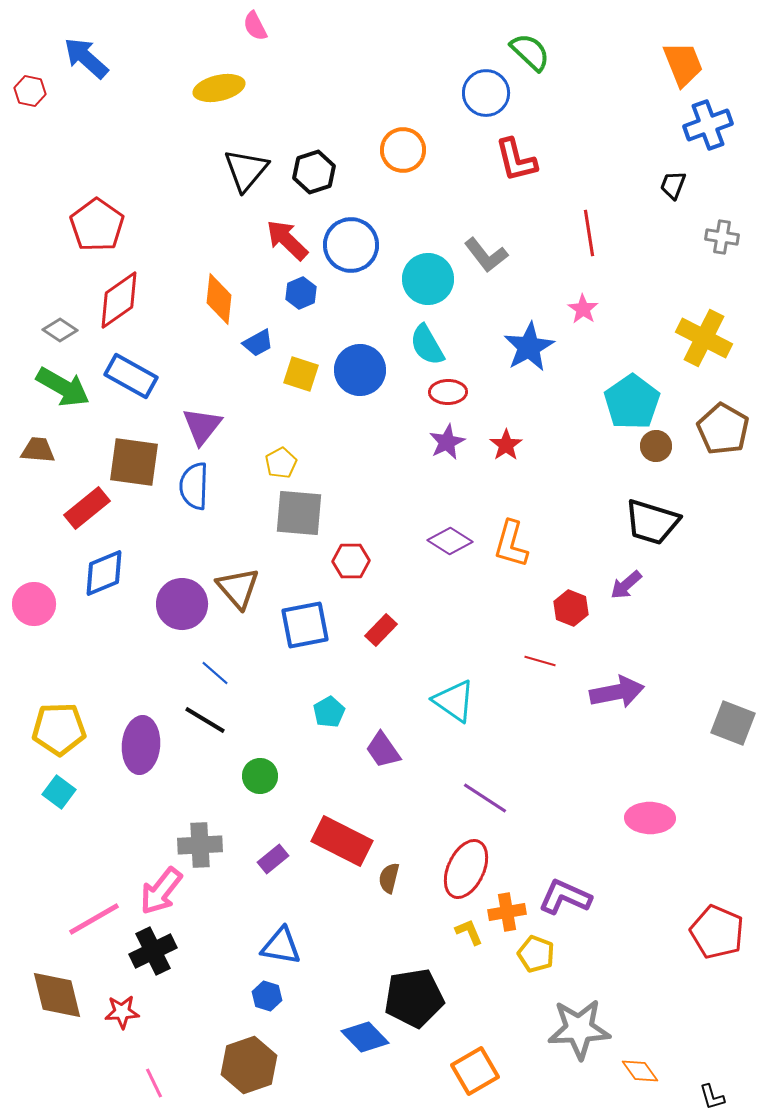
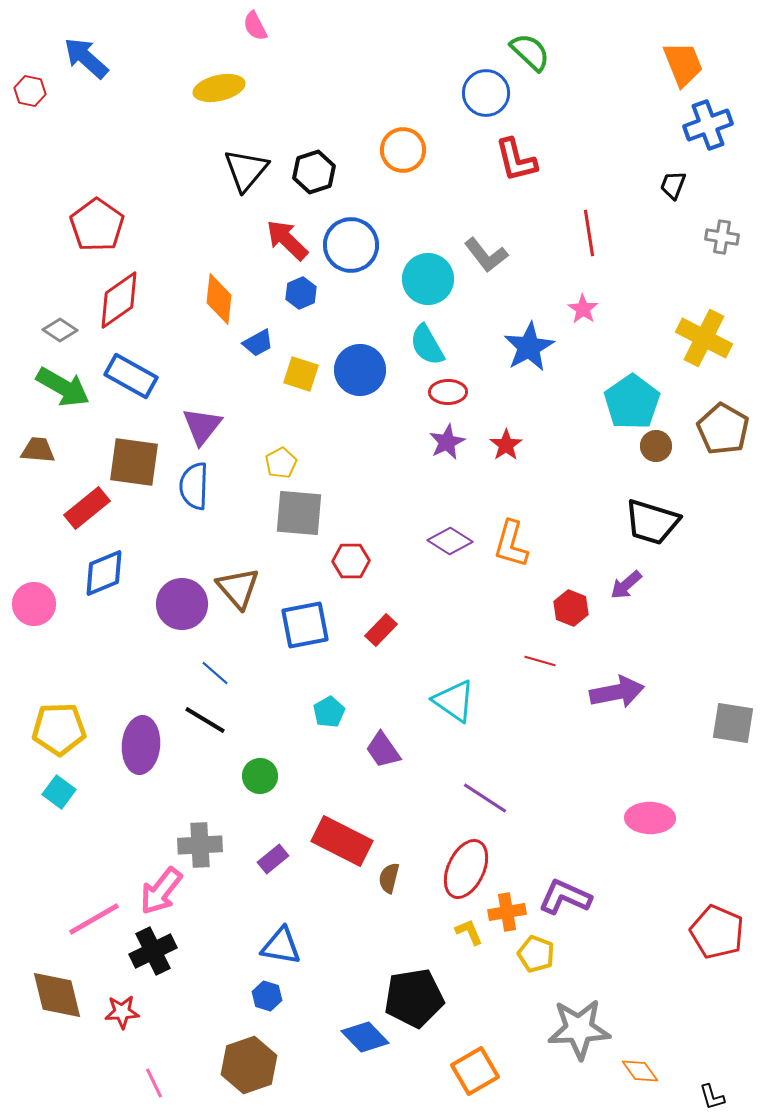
gray square at (733, 723): rotated 12 degrees counterclockwise
